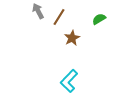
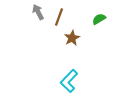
gray arrow: moved 1 px down
brown line: rotated 12 degrees counterclockwise
